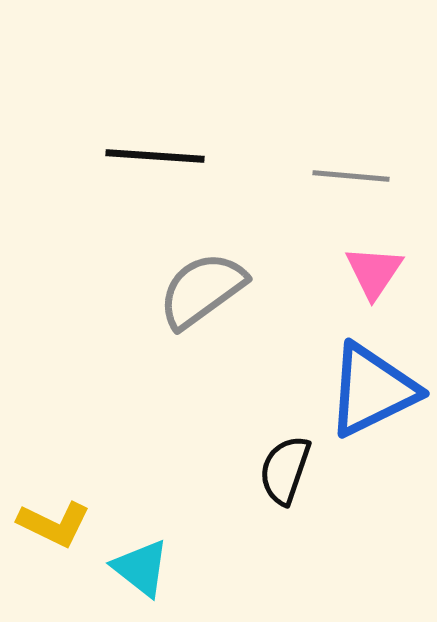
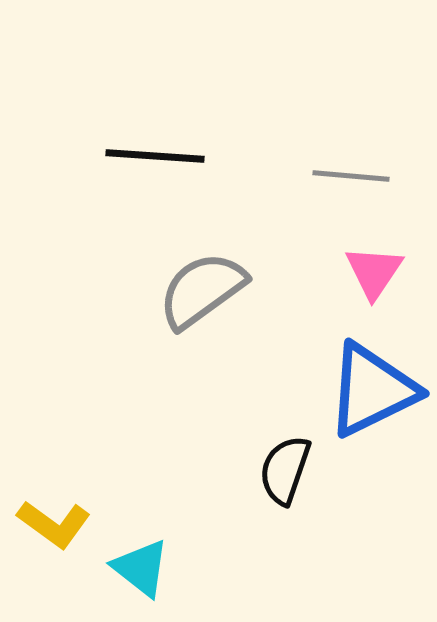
yellow L-shape: rotated 10 degrees clockwise
